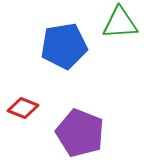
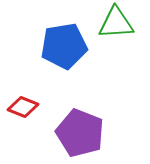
green triangle: moved 4 px left
red diamond: moved 1 px up
